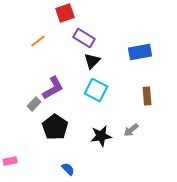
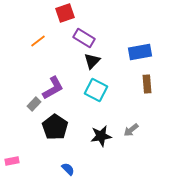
brown rectangle: moved 12 px up
pink rectangle: moved 2 px right
